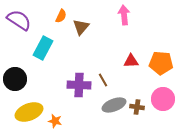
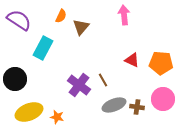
red triangle: moved 1 px right, 1 px up; rotated 28 degrees clockwise
purple cross: rotated 35 degrees clockwise
orange star: moved 2 px right, 4 px up
